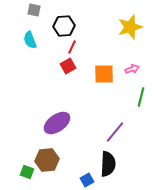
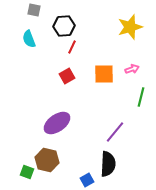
cyan semicircle: moved 1 px left, 1 px up
red square: moved 1 px left, 10 px down
brown hexagon: rotated 20 degrees clockwise
